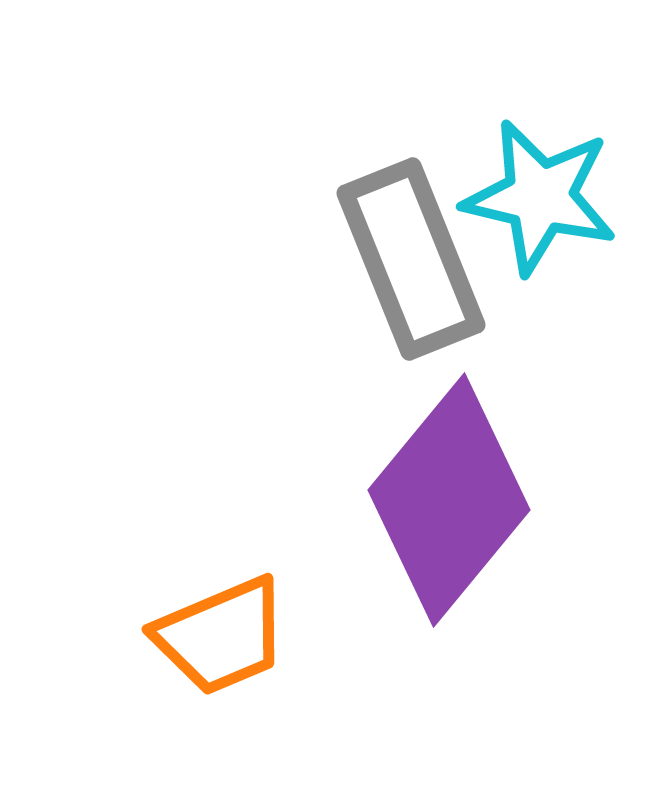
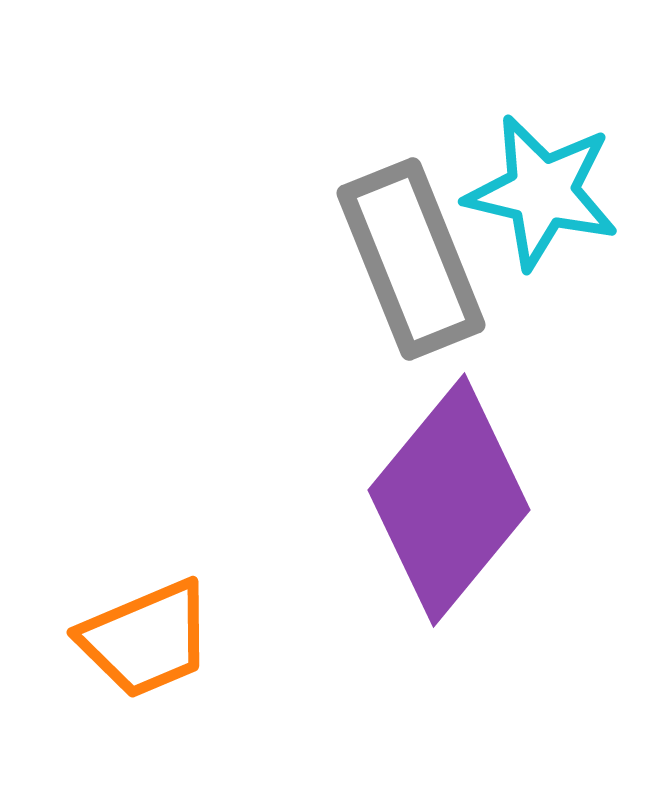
cyan star: moved 2 px right, 5 px up
orange trapezoid: moved 75 px left, 3 px down
